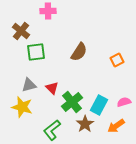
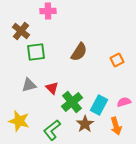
yellow star: moved 3 px left, 14 px down
orange arrow: rotated 72 degrees counterclockwise
